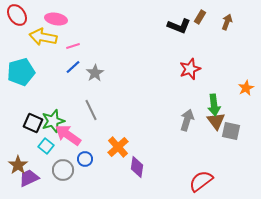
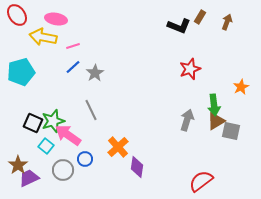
orange star: moved 5 px left, 1 px up
brown triangle: rotated 36 degrees clockwise
